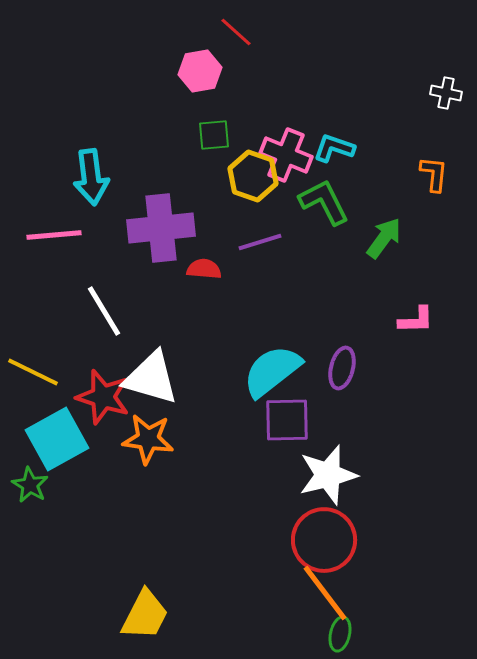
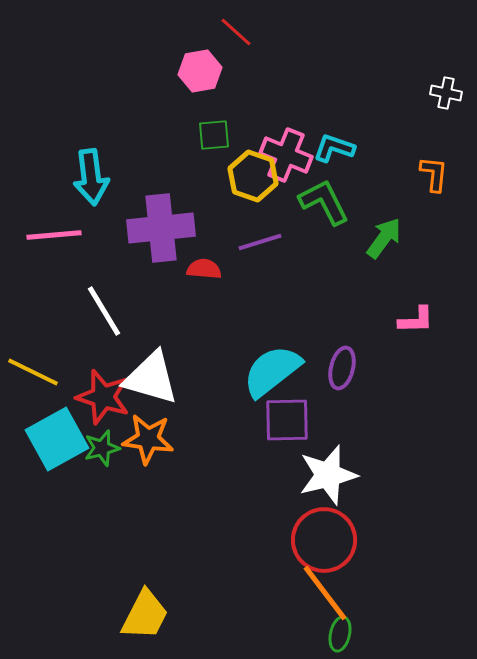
green star: moved 72 px right, 37 px up; rotated 27 degrees clockwise
